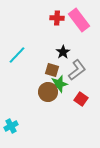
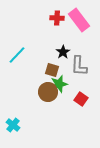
gray L-shape: moved 2 px right, 4 px up; rotated 130 degrees clockwise
cyan cross: moved 2 px right, 1 px up; rotated 24 degrees counterclockwise
